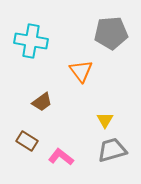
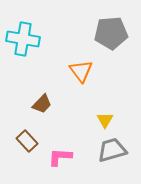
cyan cross: moved 8 px left, 2 px up
brown trapezoid: moved 2 px down; rotated 10 degrees counterclockwise
brown rectangle: rotated 15 degrees clockwise
pink L-shape: moved 1 px left; rotated 35 degrees counterclockwise
